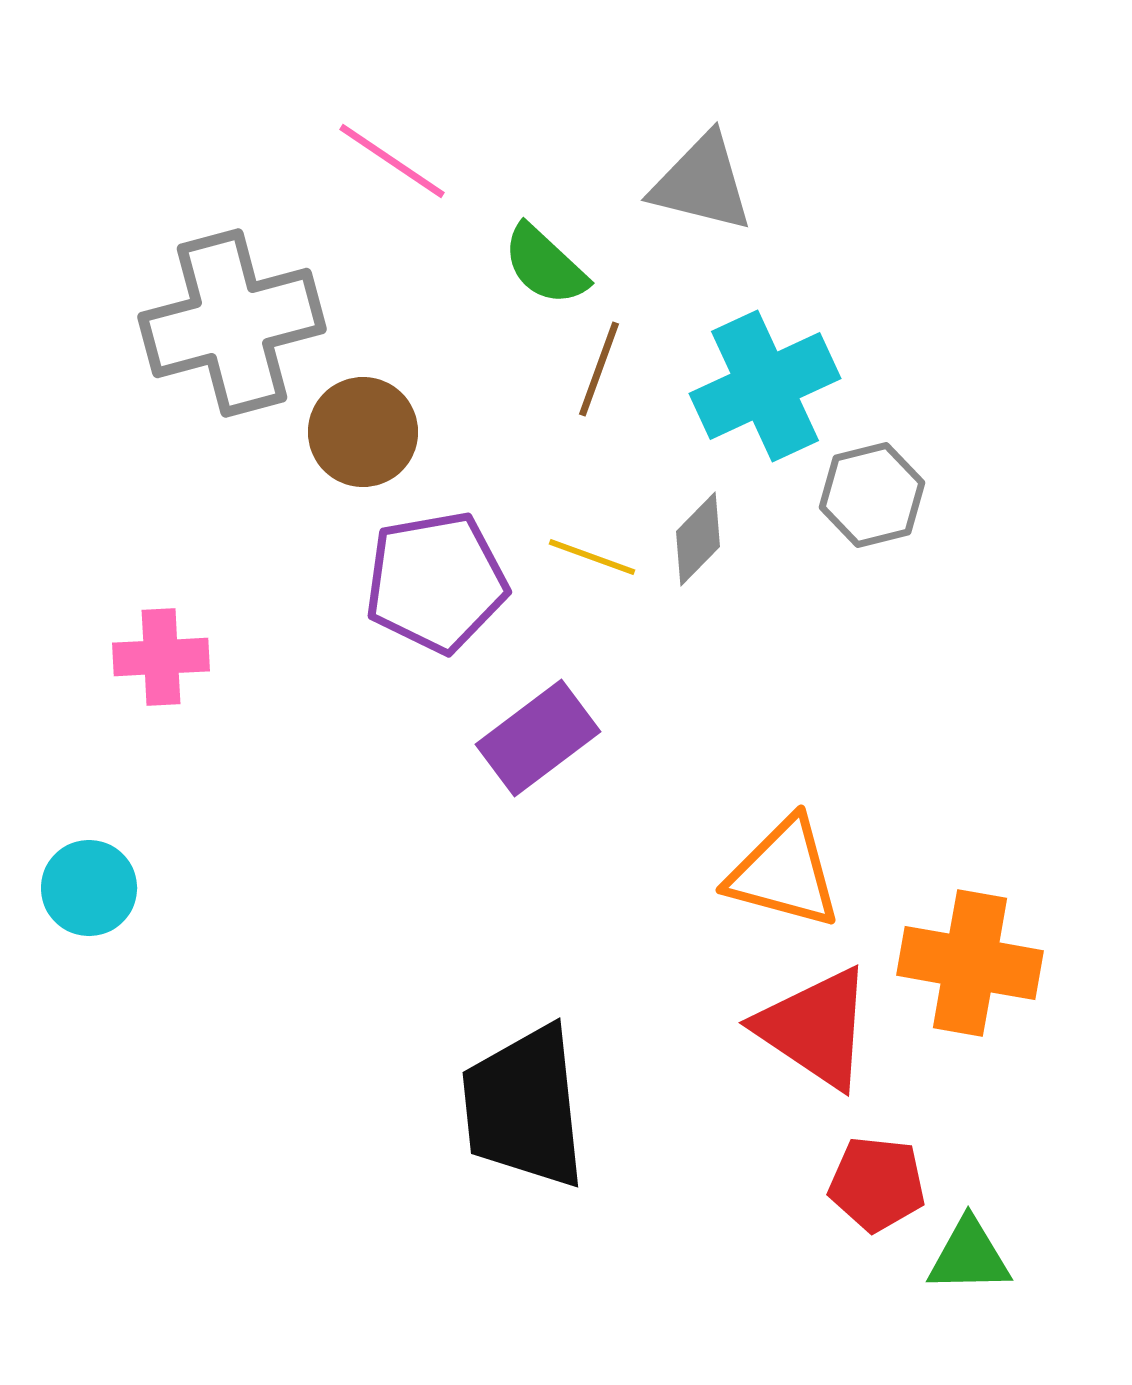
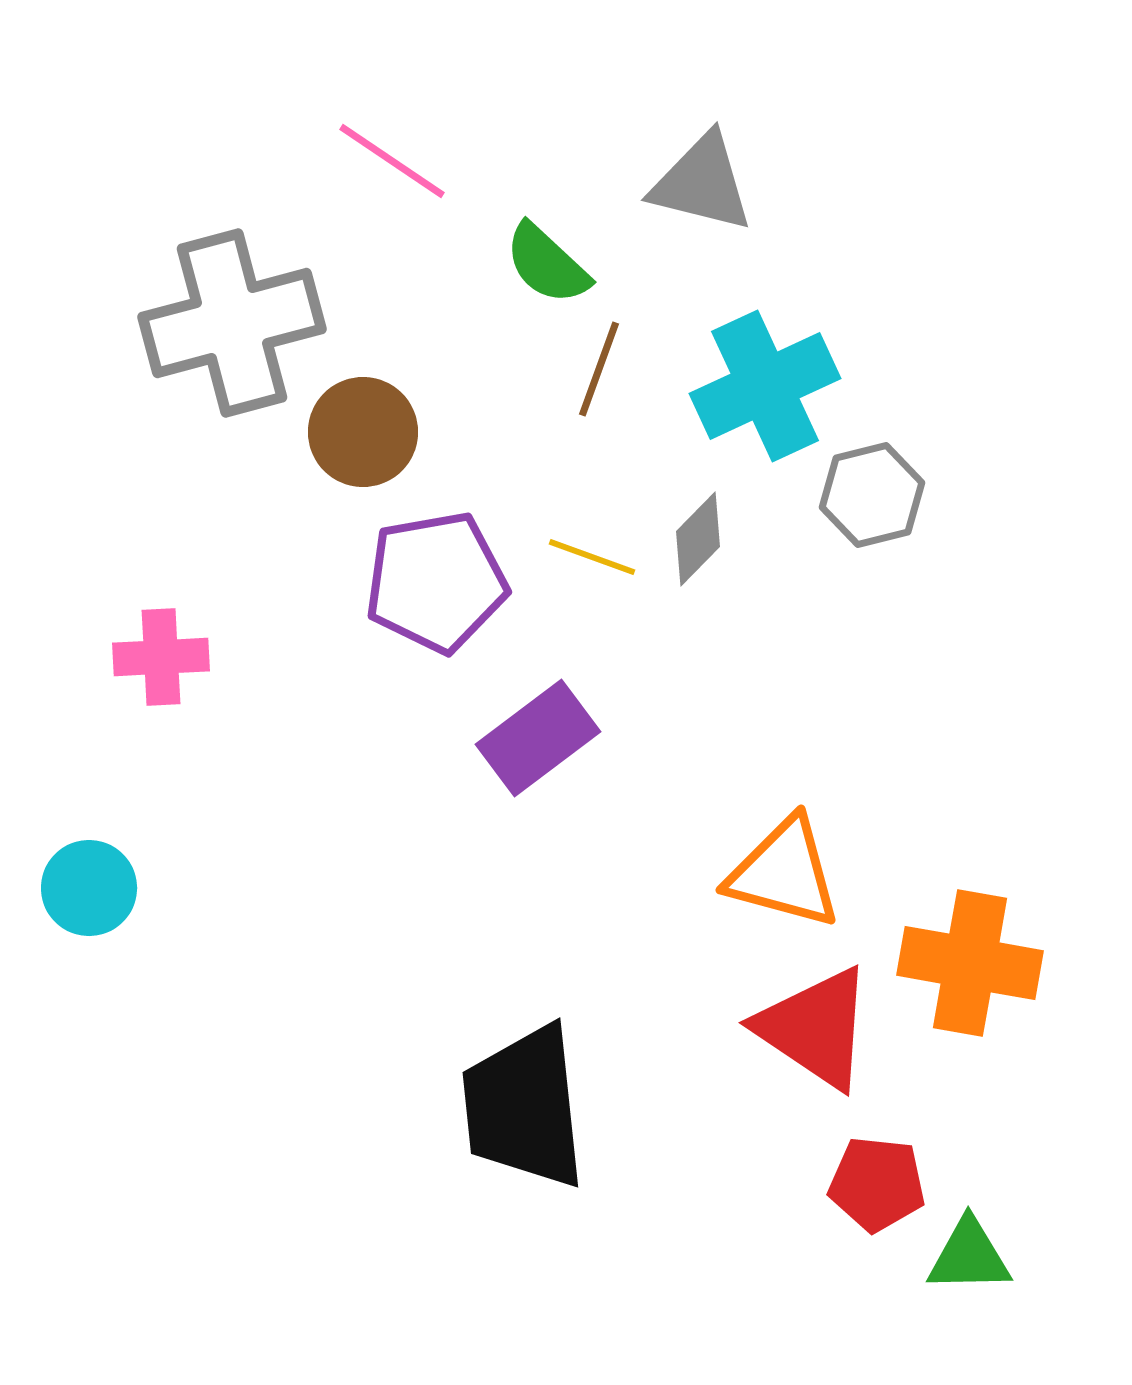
green semicircle: moved 2 px right, 1 px up
